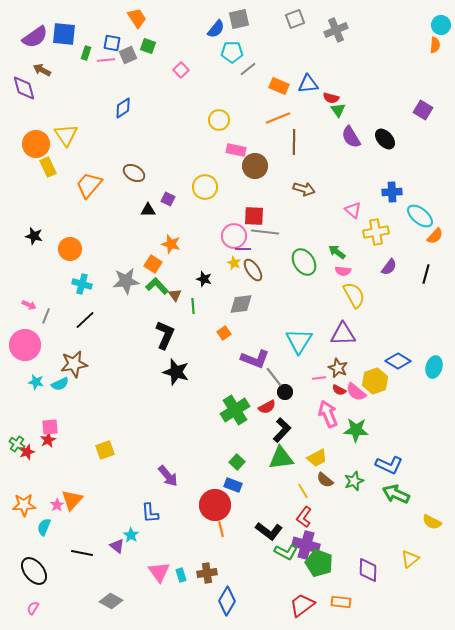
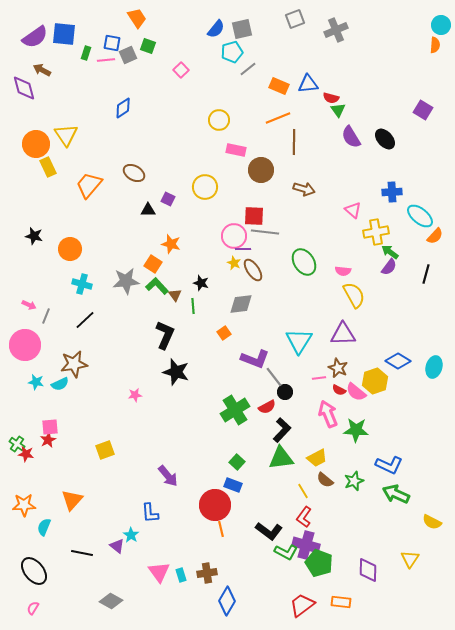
gray square at (239, 19): moved 3 px right, 10 px down
cyan pentagon at (232, 52): rotated 15 degrees counterclockwise
brown circle at (255, 166): moved 6 px right, 4 px down
green arrow at (337, 252): moved 53 px right
black star at (204, 279): moved 3 px left, 4 px down
red star at (27, 452): moved 1 px left, 2 px down; rotated 28 degrees clockwise
pink star at (57, 505): moved 78 px right, 110 px up; rotated 24 degrees clockwise
yellow triangle at (410, 559): rotated 18 degrees counterclockwise
